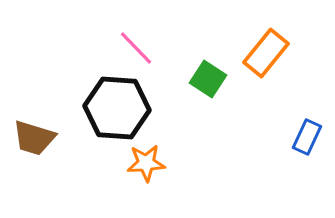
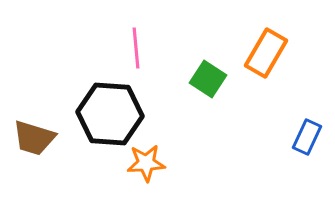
pink line: rotated 39 degrees clockwise
orange rectangle: rotated 9 degrees counterclockwise
black hexagon: moved 7 px left, 6 px down
